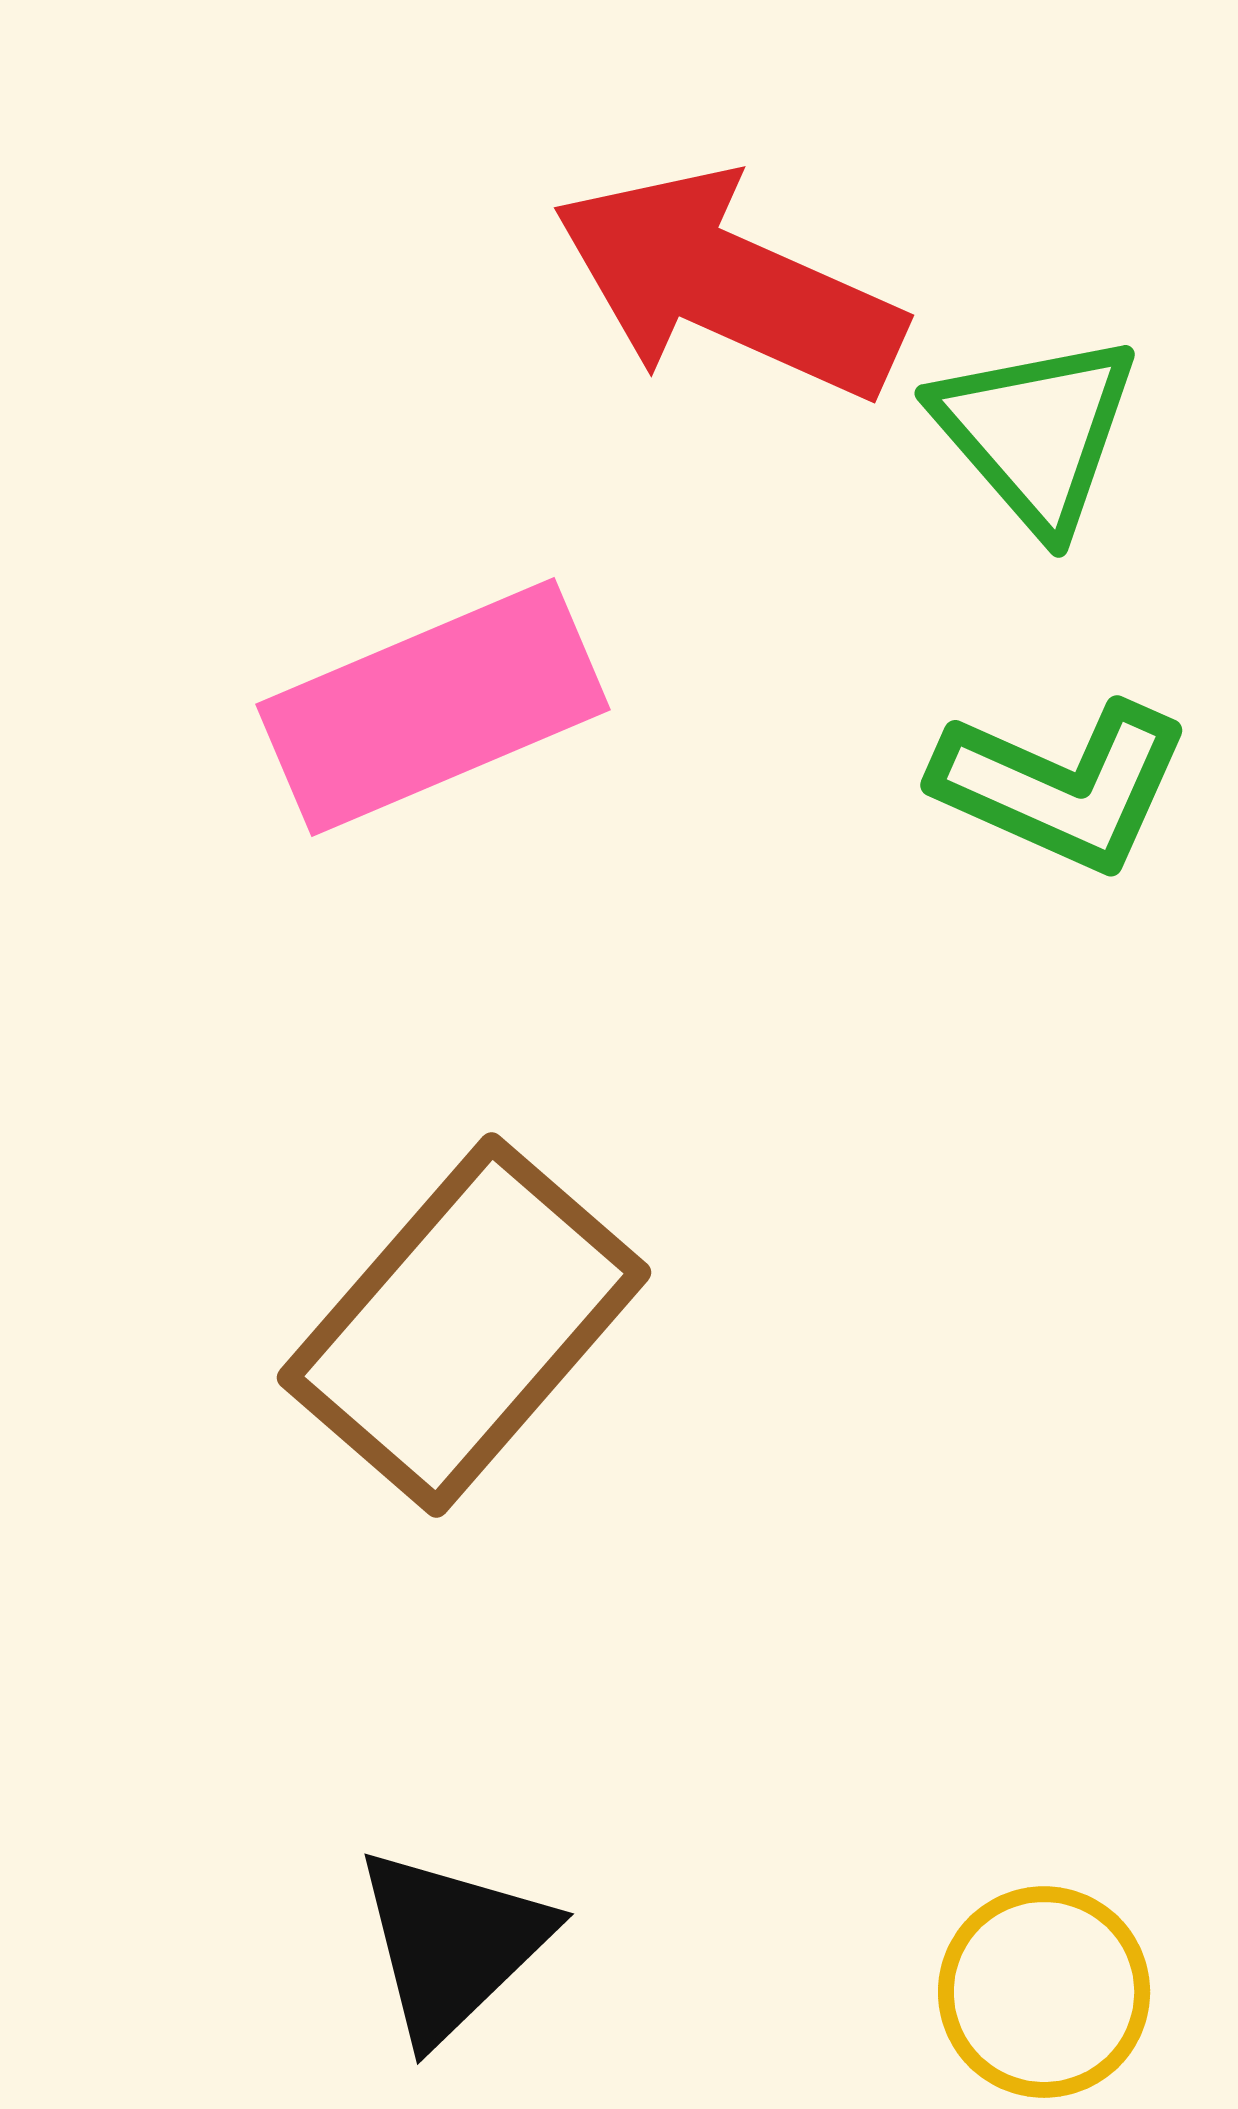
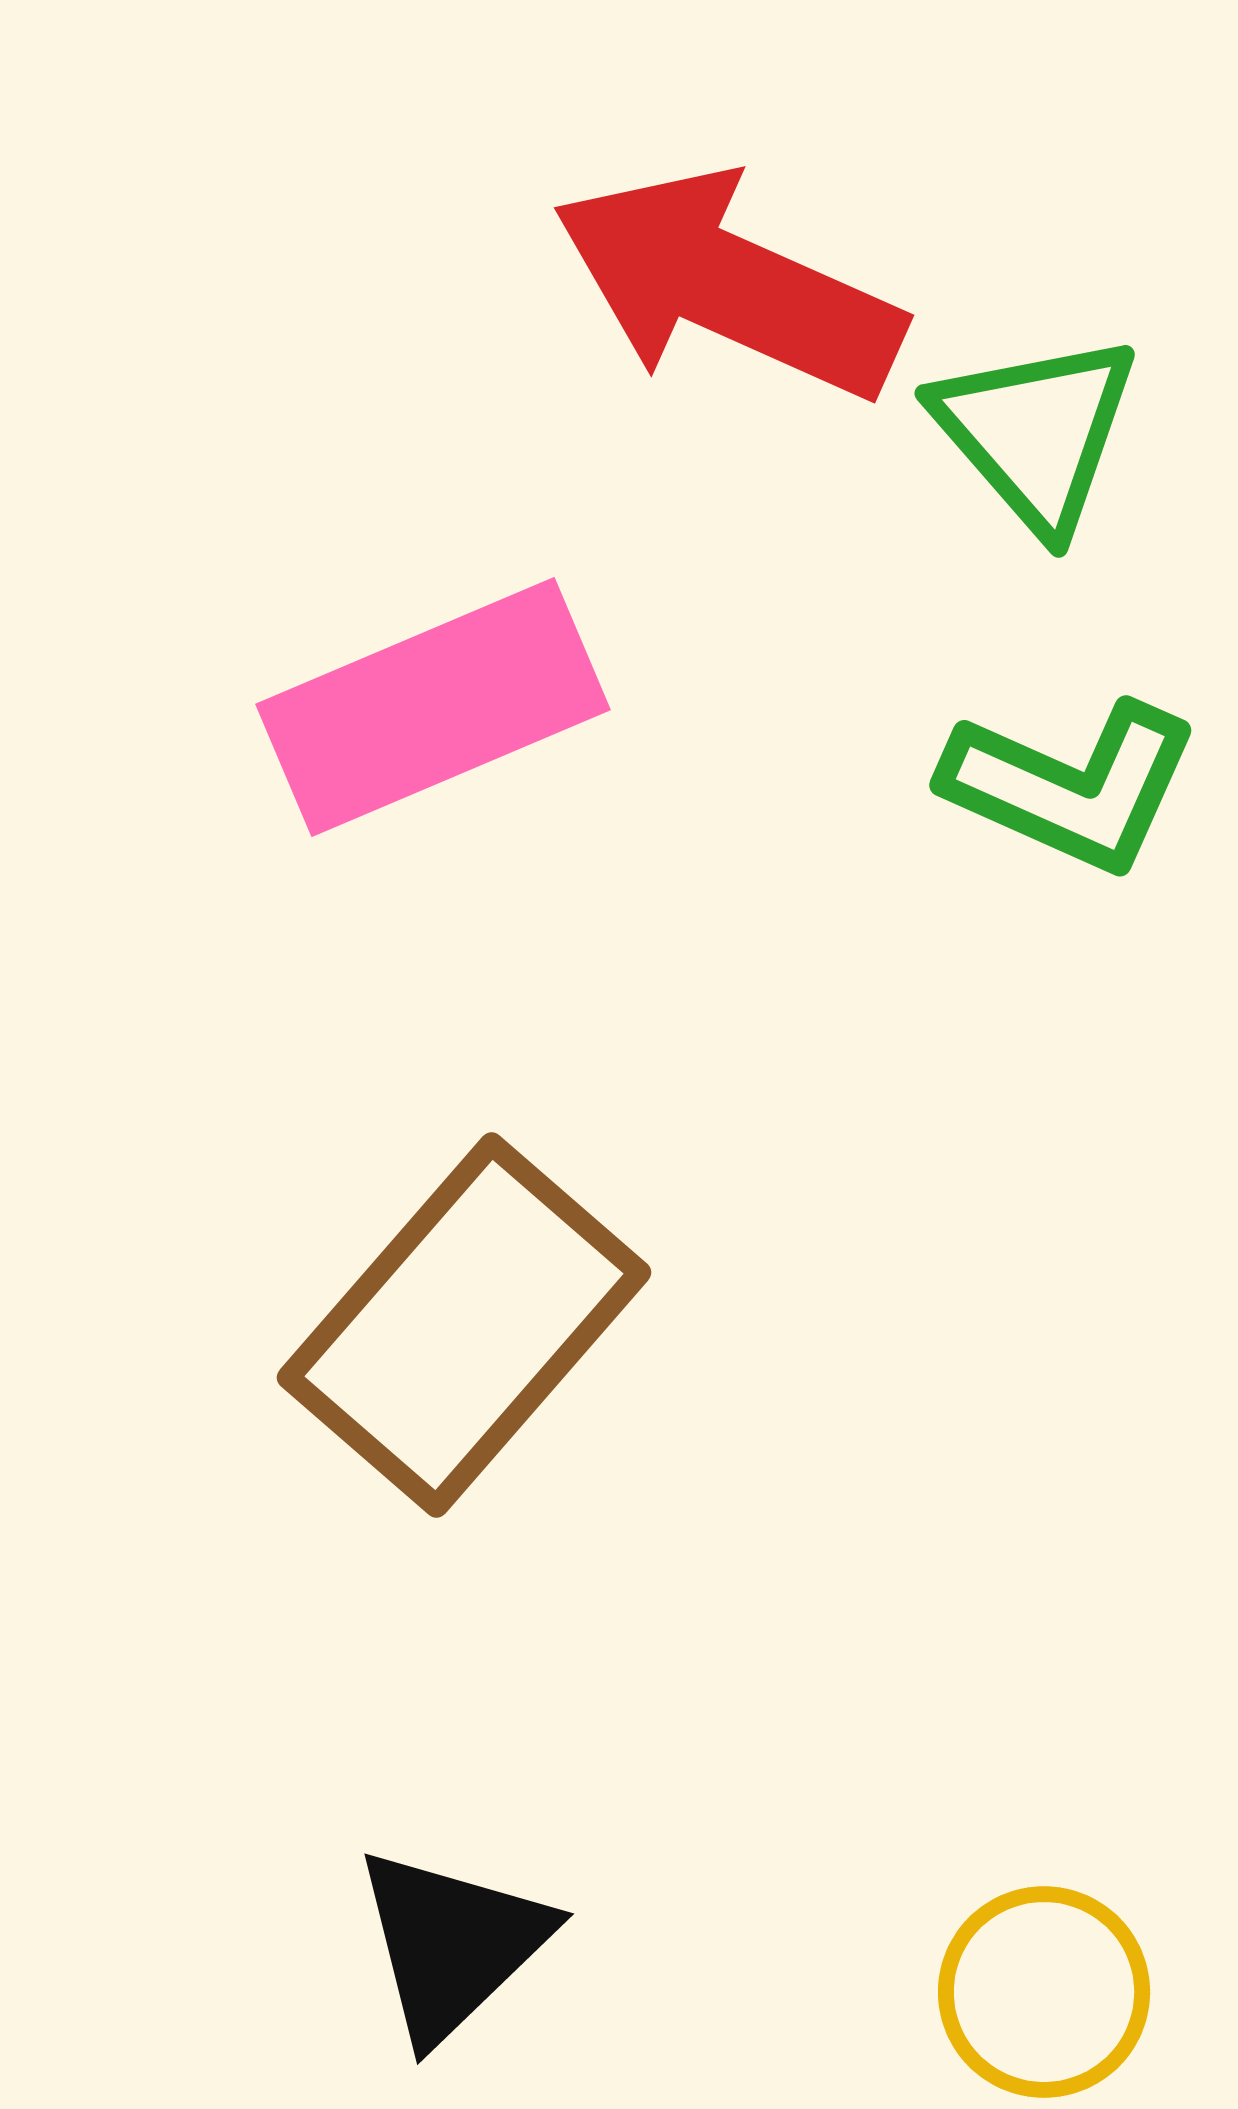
green L-shape: moved 9 px right
